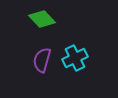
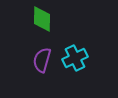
green diamond: rotated 44 degrees clockwise
